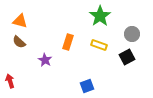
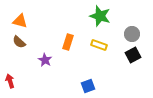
green star: rotated 20 degrees counterclockwise
black square: moved 6 px right, 2 px up
blue square: moved 1 px right
